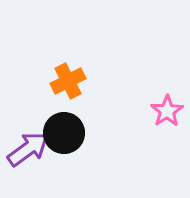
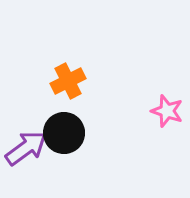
pink star: rotated 20 degrees counterclockwise
purple arrow: moved 2 px left, 1 px up
